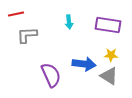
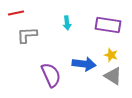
red line: moved 1 px up
cyan arrow: moved 2 px left, 1 px down
yellow star: rotated 16 degrees clockwise
gray triangle: moved 4 px right
